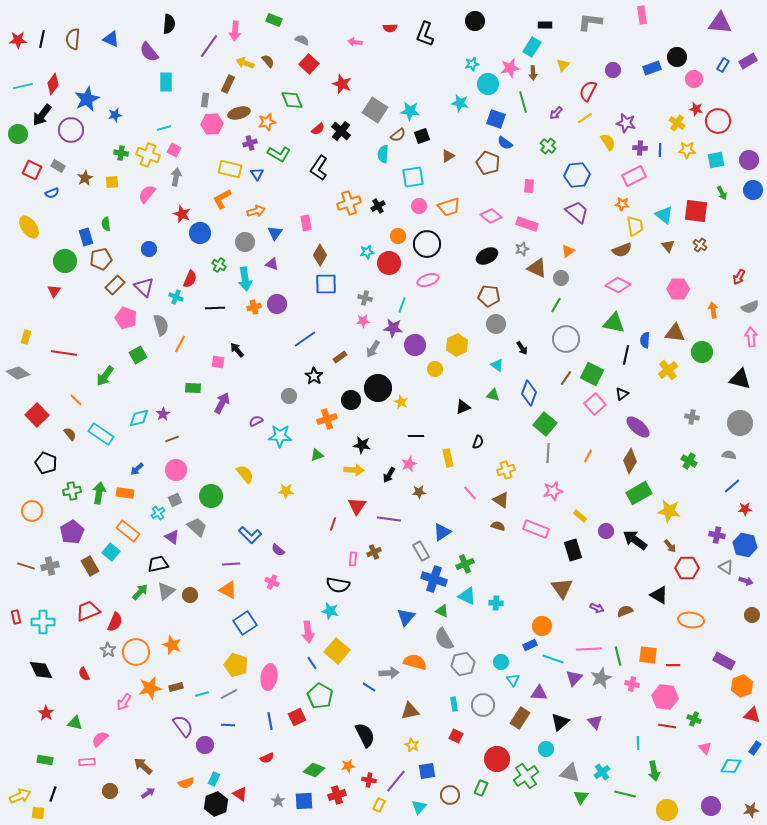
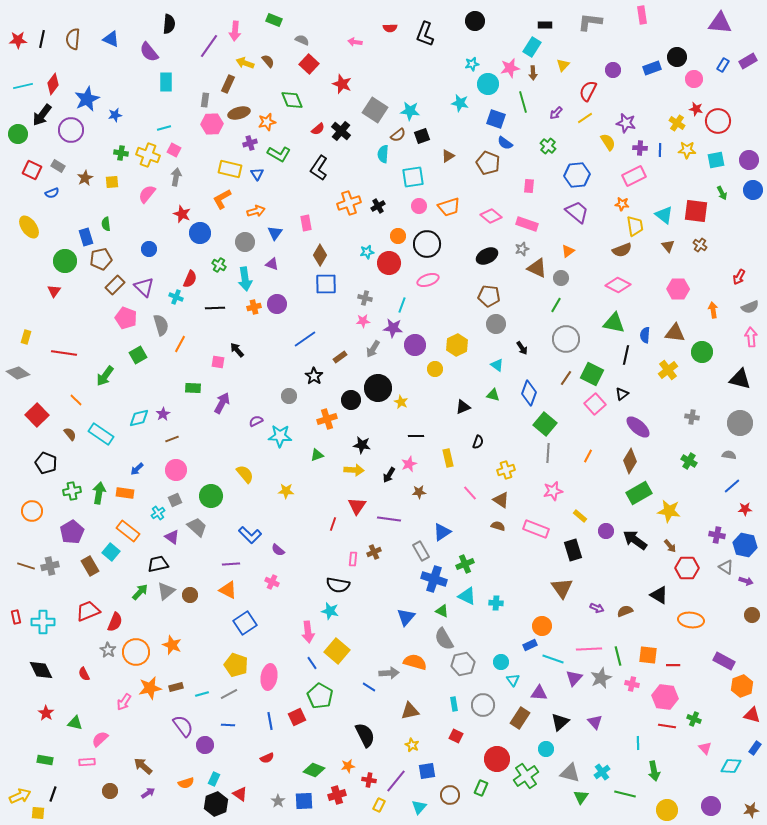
blue semicircle at (645, 340): moved 5 px up
